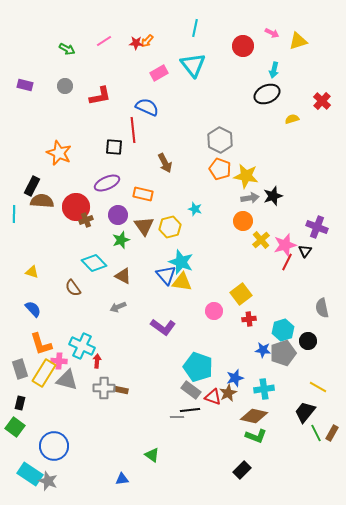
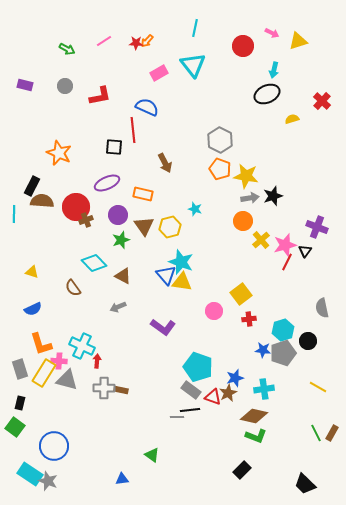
blue semicircle at (33, 309): rotated 108 degrees clockwise
black trapezoid at (305, 412): moved 72 px down; rotated 85 degrees counterclockwise
